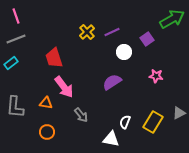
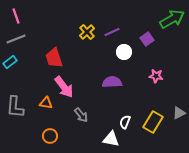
cyan rectangle: moved 1 px left, 1 px up
purple semicircle: rotated 30 degrees clockwise
orange circle: moved 3 px right, 4 px down
